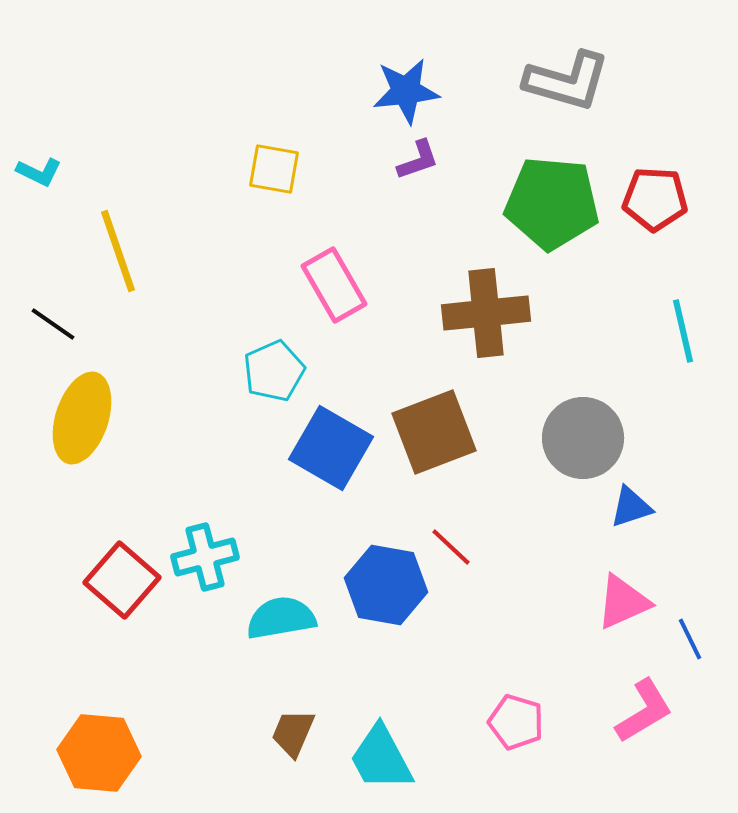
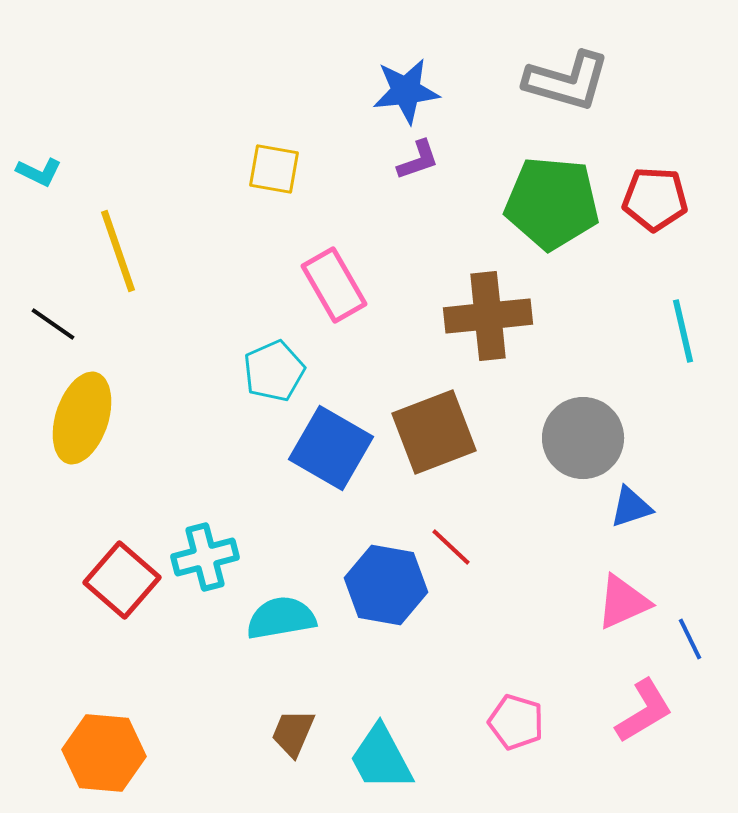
brown cross: moved 2 px right, 3 px down
orange hexagon: moved 5 px right
